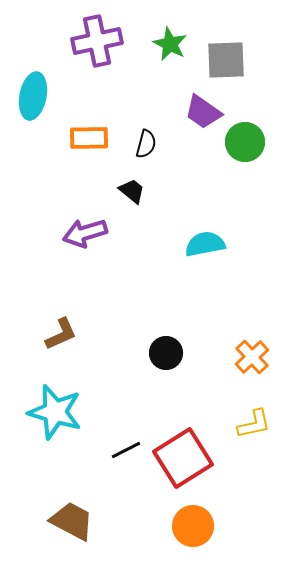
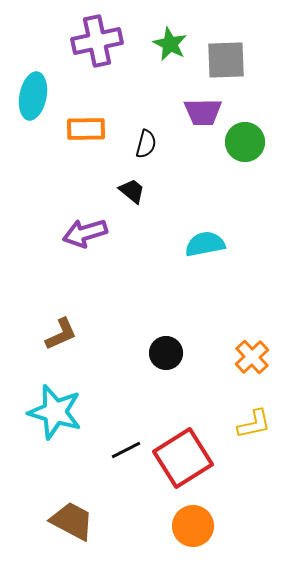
purple trapezoid: rotated 36 degrees counterclockwise
orange rectangle: moved 3 px left, 9 px up
